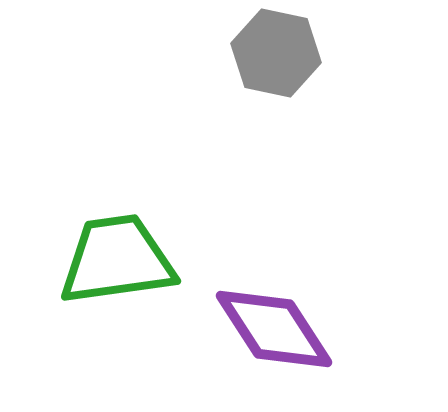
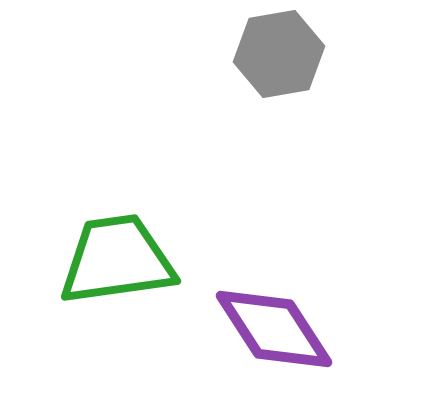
gray hexagon: moved 3 px right, 1 px down; rotated 22 degrees counterclockwise
